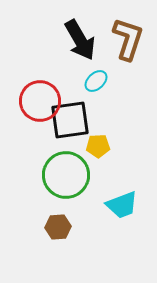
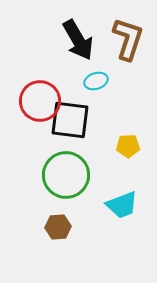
black arrow: moved 2 px left
cyan ellipse: rotated 25 degrees clockwise
black square: rotated 15 degrees clockwise
yellow pentagon: moved 30 px right
